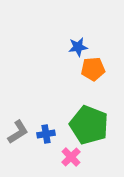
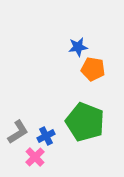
orange pentagon: rotated 15 degrees clockwise
green pentagon: moved 4 px left, 3 px up
blue cross: moved 2 px down; rotated 18 degrees counterclockwise
pink cross: moved 36 px left
